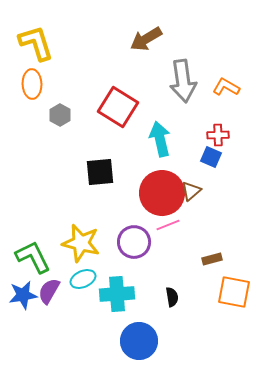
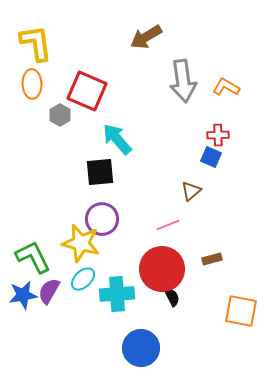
brown arrow: moved 2 px up
yellow L-shape: rotated 9 degrees clockwise
red square: moved 31 px left, 16 px up; rotated 9 degrees counterclockwise
cyan arrow: moved 43 px left; rotated 28 degrees counterclockwise
red circle: moved 76 px down
purple circle: moved 32 px left, 23 px up
cyan ellipse: rotated 20 degrees counterclockwise
orange square: moved 7 px right, 19 px down
black semicircle: rotated 18 degrees counterclockwise
blue circle: moved 2 px right, 7 px down
